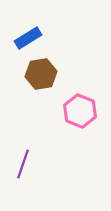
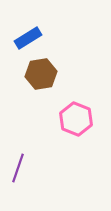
pink hexagon: moved 4 px left, 8 px down
purple line: moved 5 px left, 4 px down
